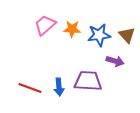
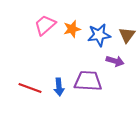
orange star: rotated 18 degrees counterclockwise
brown triangle: rotated 18 degrees clockwise
